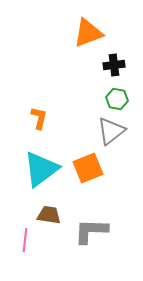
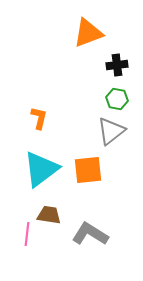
black cross: moved 3 px right
orange square: moved 2 px down; rotated 16 degrees clockwise
gray L-shape: moved 1 px left, 3 px down; rotated 30 degrees clockwise
pink line: moved 2 px right, 6 px up
